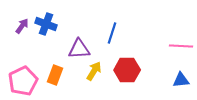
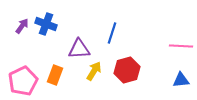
red hexagon: rotated 15 degrees counterclockwise
